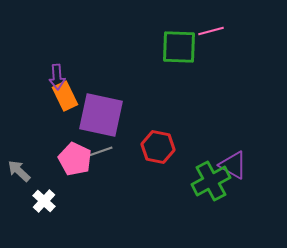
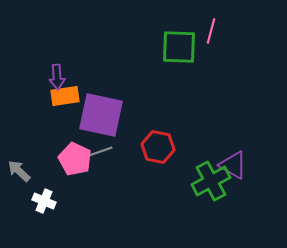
pink line: rotated 60 degrees counterclockwise
orange rectangle: rotated 72 degrees counterclockwise
white cross: rotated 20 degrees counterclockwise
